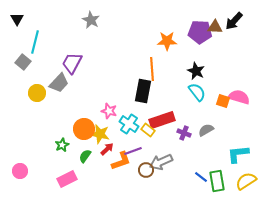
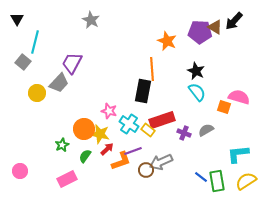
brown triangle: rotated 28 degrees clockwise
orange star: rotated 24 degrees clockwise
orange square: moved 1 px right, 6 px down
